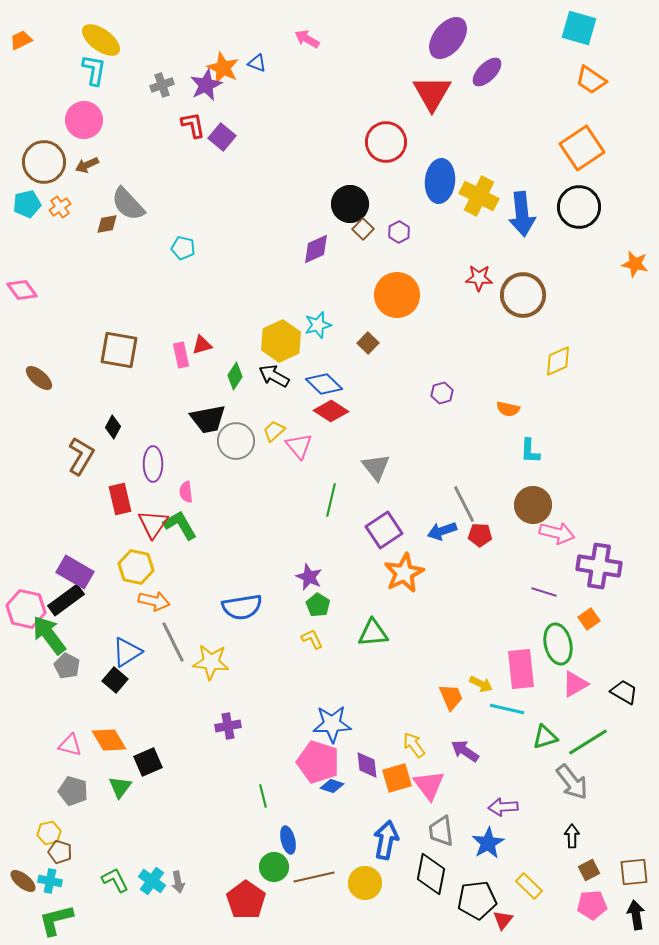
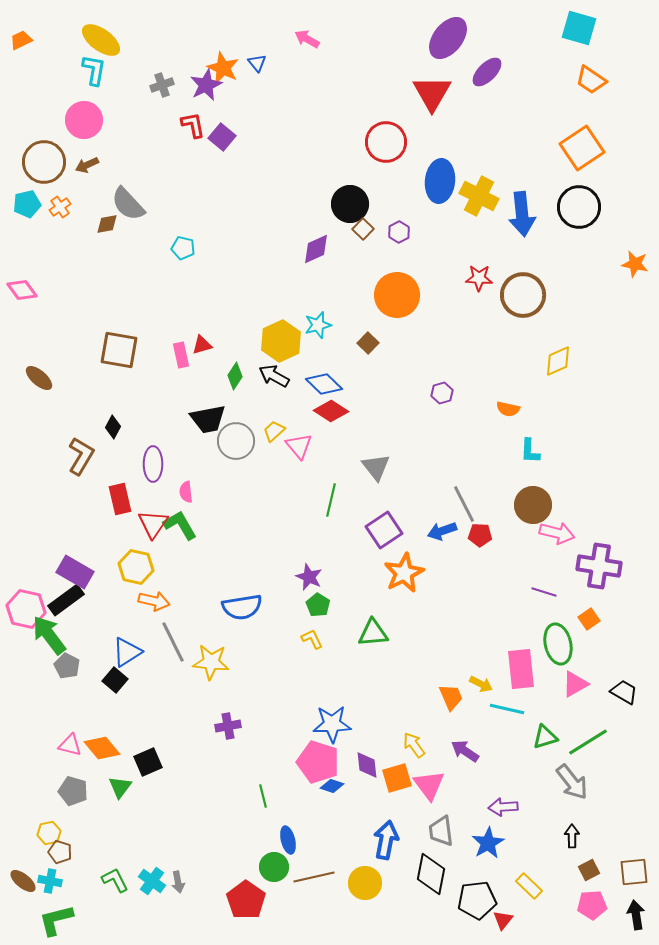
blue triangle at (257, 63): rotated 30 degrees clockwise
orange diamond at (109, 740): moved 7 px left, 8 px down; rotated 9 degrees counterclockwise
